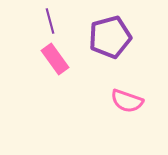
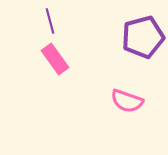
purple pentagon: moved 33 px right
